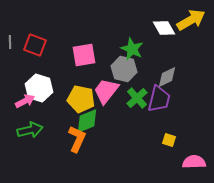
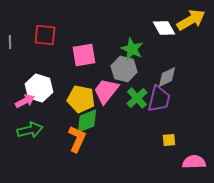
red square: moved 10 px right, 10 px up; rotated 15 degrees counterclockwise
yellow square: rotated 24 degrees counterclockwise
